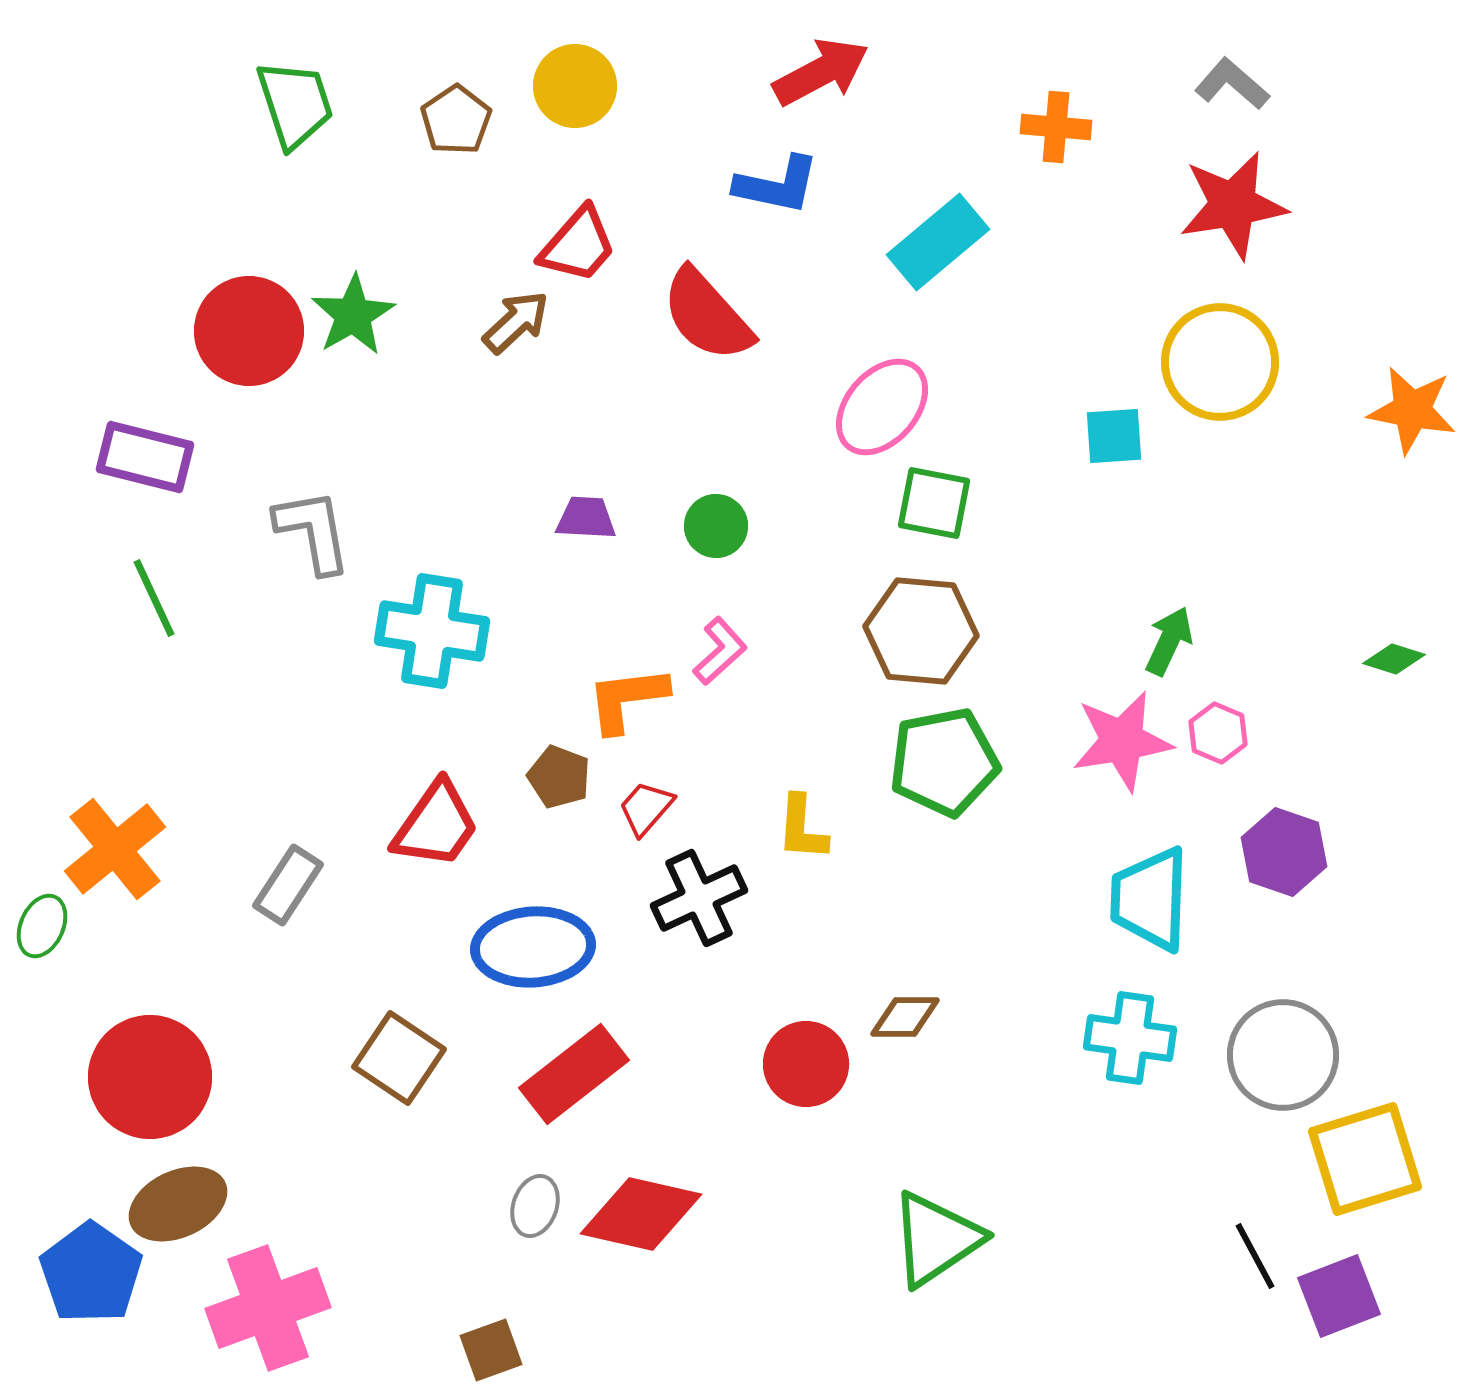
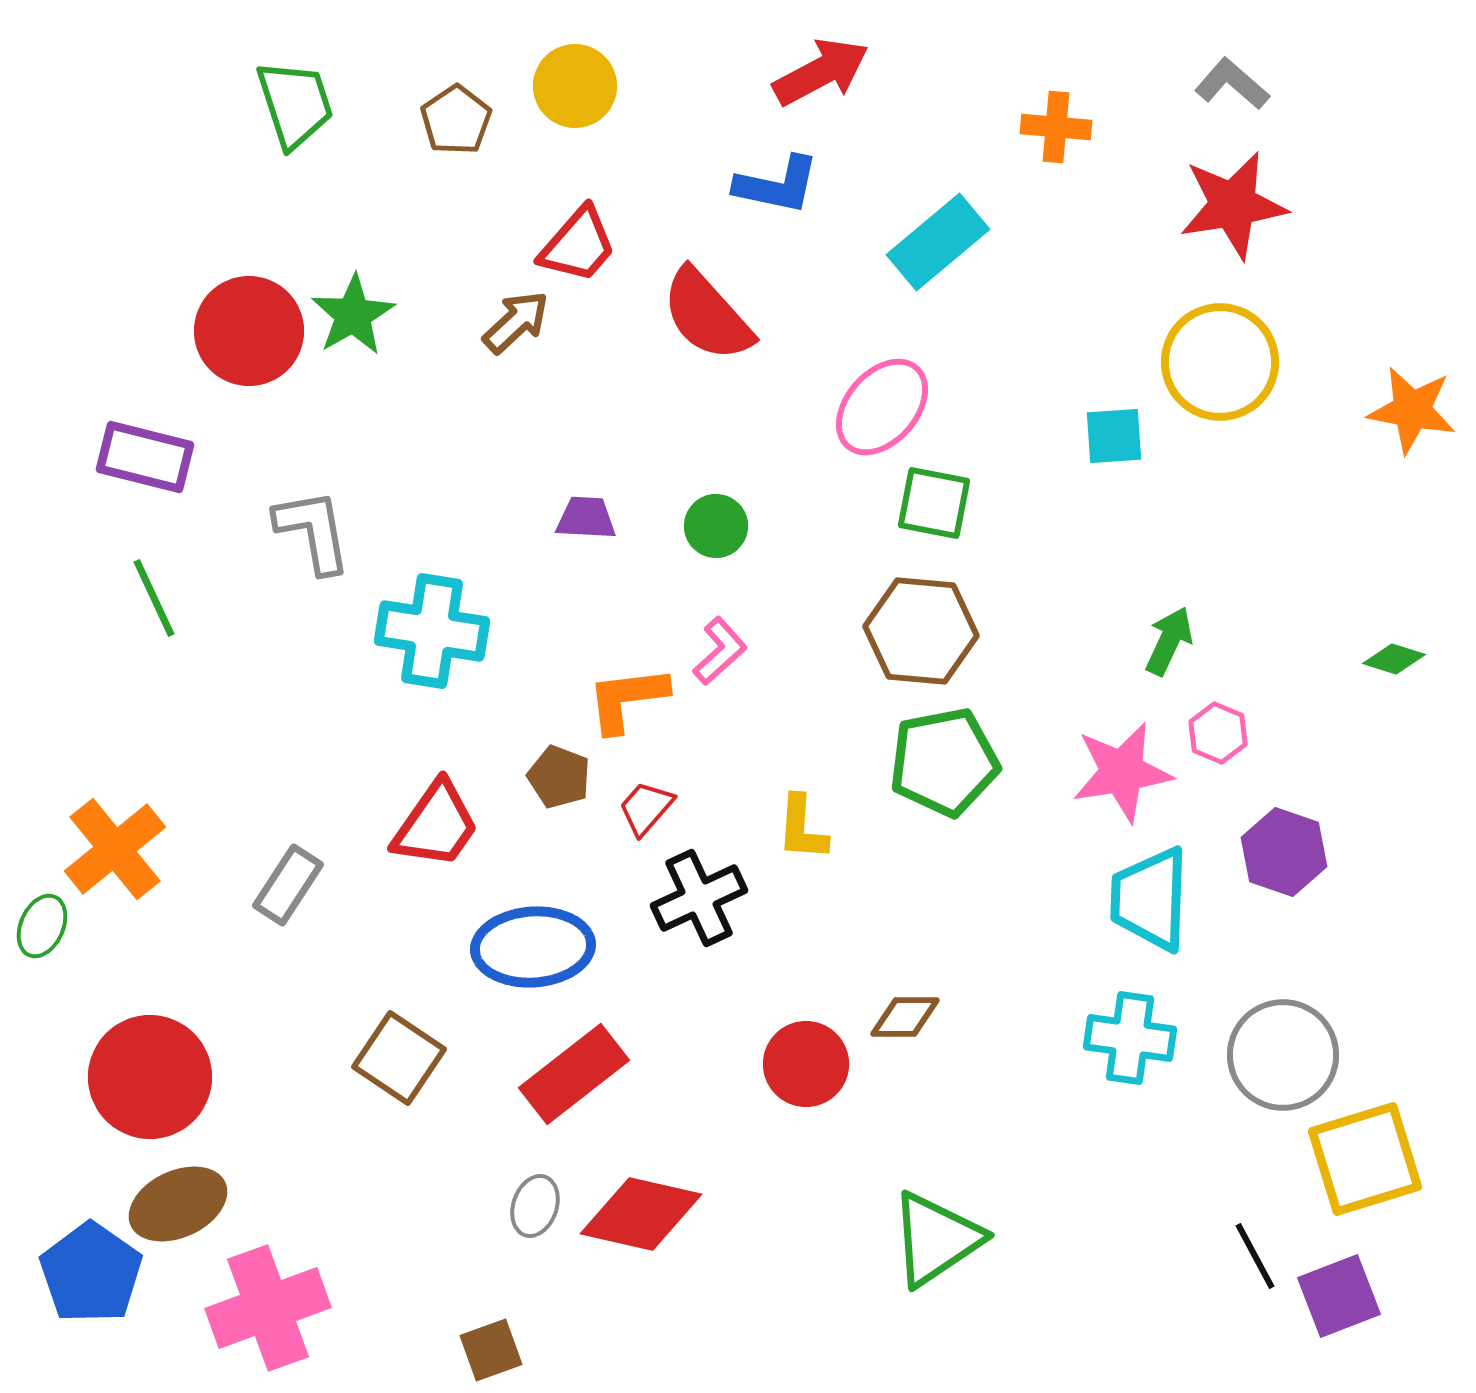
pink star at (1122, 741): moved 31 px down
